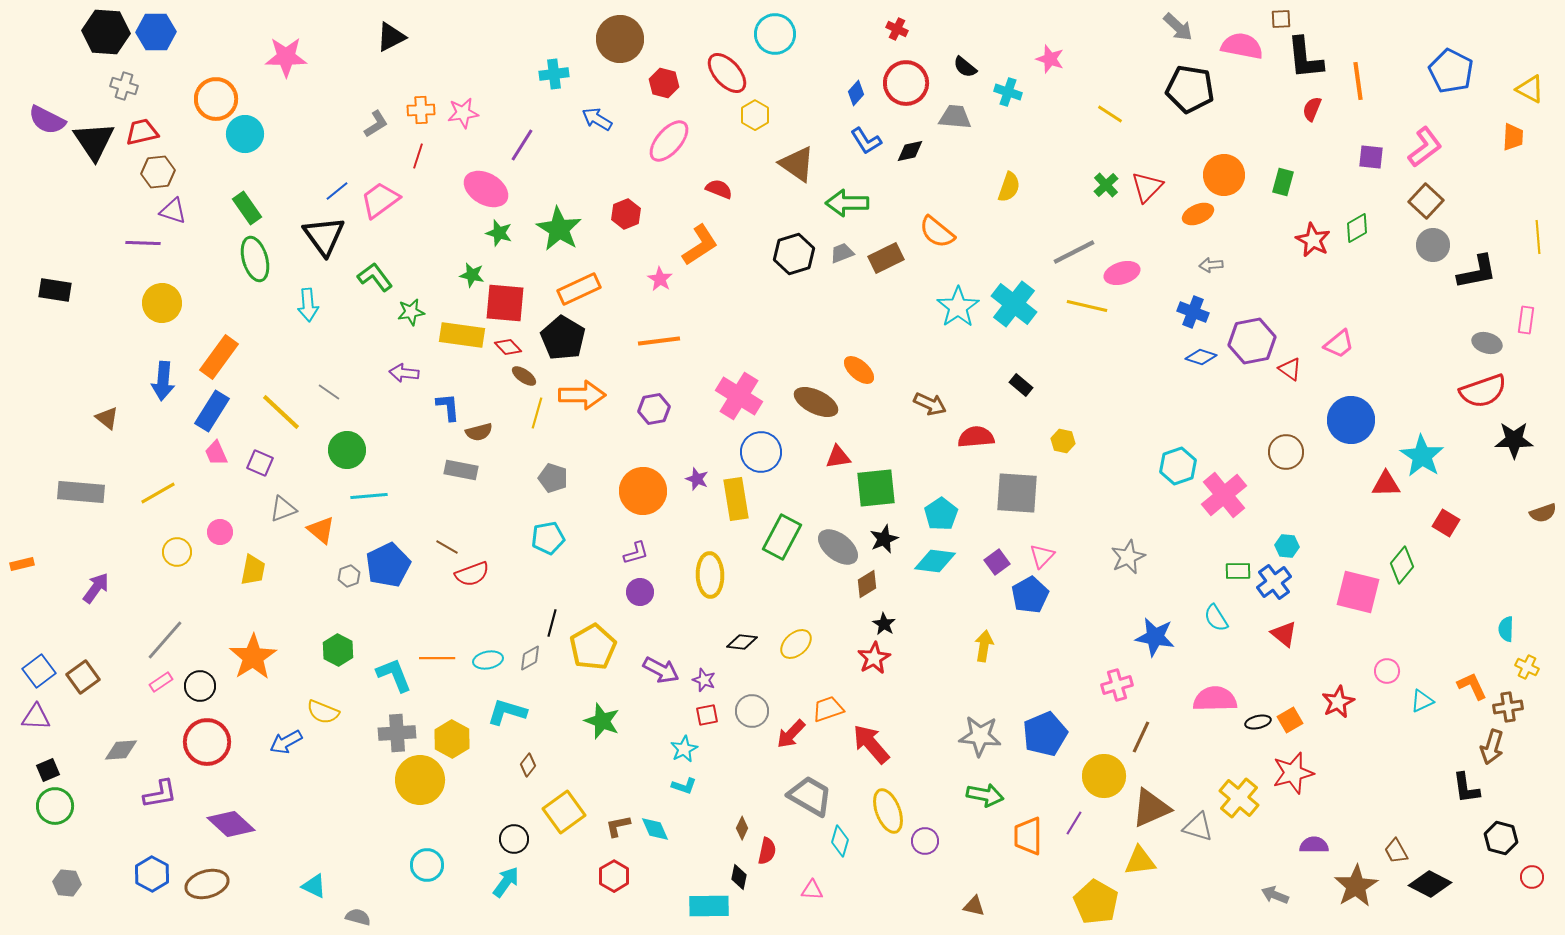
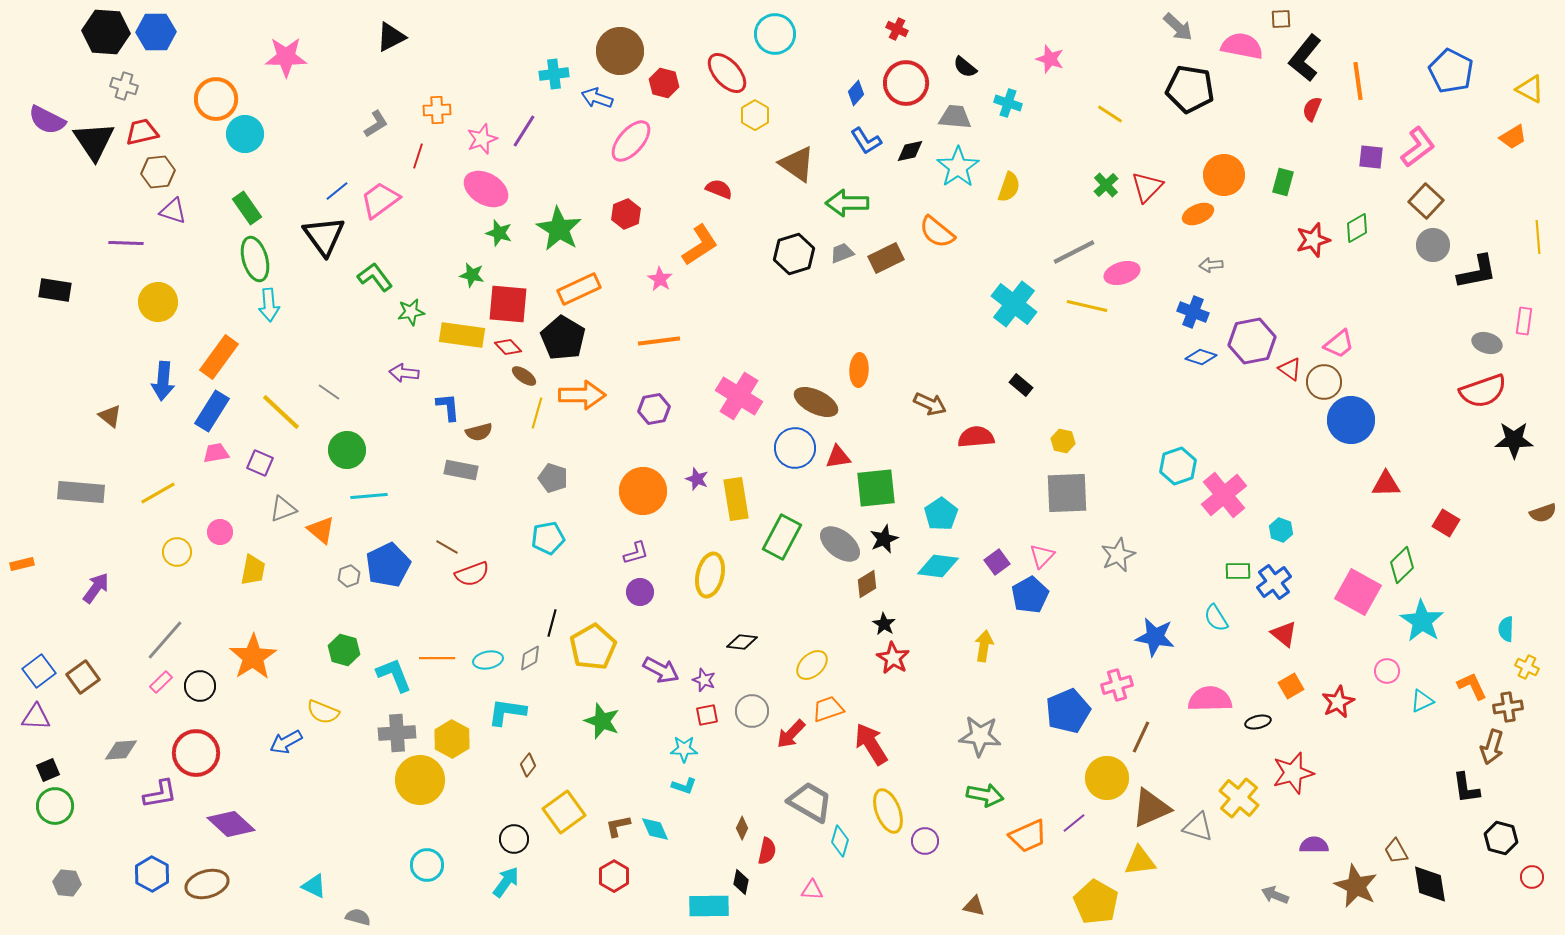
brown circle at (620, 39): moved 12 px down
black L-shape at (1305, 58): rotated 45 degrees clockwise
cyan cross at (1008, 92): moved 11 px down
orange cross at (421, 110): moved 16 px right
pink star at (463, 113): moved 19 px right, 26 px down; rotated 12 degrees counterclockwise
blue arrow at (597, 119): moved 21 px up; rotated 12 degrees counterclockwise
orange trapezoid at (1513, 137): rotated 56 degrees clockwise
pink ellipse at (669, 141): moved 38 px left
purple line at (522, 145): moved 2 px right, 14 px up
pink L-shape at (1425, 147): moved 7 px left
red star at (1313, 240): rotated 28 degrees clockwise
purple line at (143, 243): moved 17 px left
yellow circle at (162, 303): moved 4 px left, 1 px up
red square at (505, 303): moved 3 px right, 1 px down
cyan arrow at (308, 305): moved 39 px left
cyan star at (958, 307): moved 140 px up
pink rectangle at (1526, 320): moved 2 px left, 1 px down
orange ellipse at (859, 370): rotated 52 degrees clockwise
brown triangle at (107, 418): moved 3 px right, 2 px up
blue circle at (761, 452): moved 34 px right, 4 px up
brown circle at (1286, 452): moved 38 px right, 70 px up
pink trapezoid at (216, 453): rotated 104 degrees clockwise
cyan star at (1422, 456): moved 165 px down
gray square at (1017, 493): moved 50 px right; rotated 6 degrees counterclockwise
cyan hexagon at (1287, 546): moved 6 px left, 16 px up; rotated 15 degrees clockwise
gray ellipse at (838, 547): moved 2 px right, 3 px up
gray star at (1128, 557): moved 10 px left, 2 px up
cyan diamond at (935, 561): moved 3 px right, 5 px down
green diamond at (1402, 565): rotated 6 degrees clockwise
yellow ellipse at (710, 575): rotated 15 degrees clockwise
pink square at (1358, 592): rotated 15 degrees clockwise
yellow ellipse at (796, 644): moved 16 px right, 21 px down
green hexagon at (338, 650): moved 6 px right; rotated 12 degrees counterclockwise
red star at (874, 658): moved 19 px right; rotated 12 degrees counterclockwise
pink rectangle at (161, 682): rotated 10 degrees counterclockwise
pink semicircle at (1215, 699): moved 5 px left
cyan L-shape at (507, 712): rotated 9 degrees counterclockwise
orange square at (1290, 720): moved 1 px right, 34 px up
blue pentagon at (1045, 734): moved 23 px right, 23 px up
red circle at (207, 742): moved 11 px left, 11 px down
red arrow at (871, 744): rotated 9 degrees clockwise
cyan star at (684, 749): rotated 28 degrees clockwise
yellow circle at (1104, 776): moved 3 px right, 2 px down
gray trapezoid at (810, 796): moved 6 px down
purple line at (1074, 823): rotated 20 degrees clockwise
orange trapezoid at (1028, 836): rotated 114 degrees counterclockwise
black diamond at (739, 877): moved 2 px right, 5 px down
black diamond at (1430, 884): rotated 54 degrees clockwise
brown star at (1356, 886): rotated 15 degrees counterclockwise
